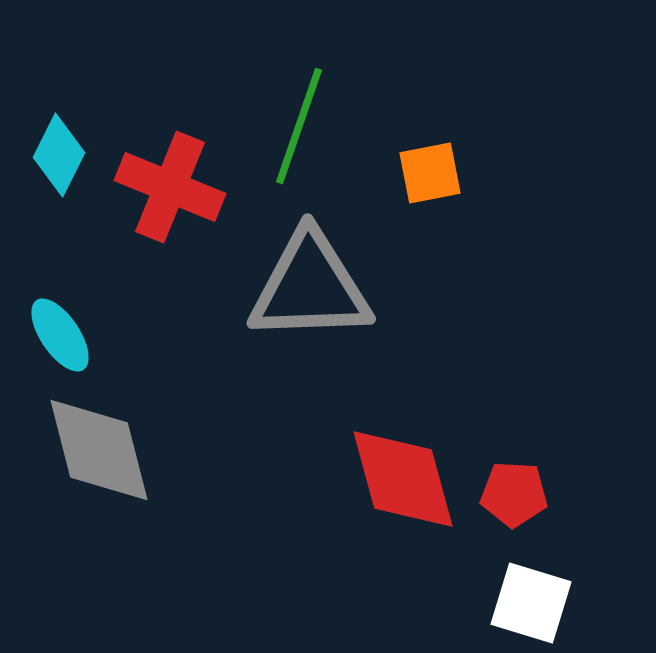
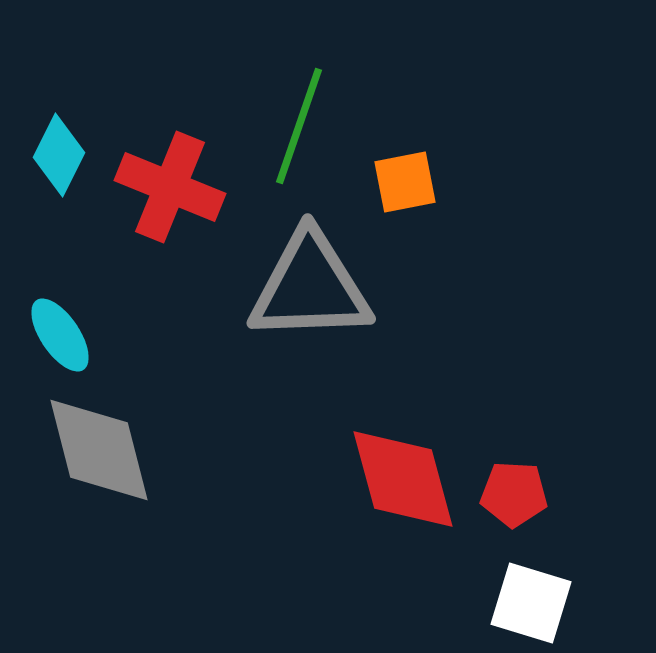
orange square: moved 25 px left, 9 px down
